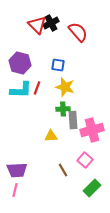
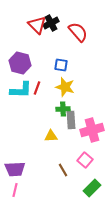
blue square: moved 3 px right
gray rectangle: moved 2 px left
purple trapezoid: moved 2 px left, 1 px up
